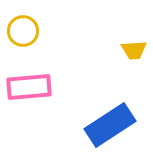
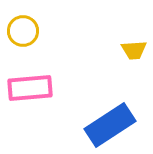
pink rectangle: moved 1 px right, 1 px down
